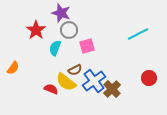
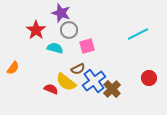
cyan semicircle: rotated 84 degrees clockwise
brown semicircle: moved 3 px right, 1 px up
